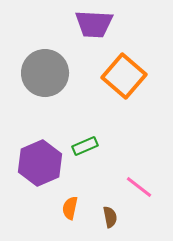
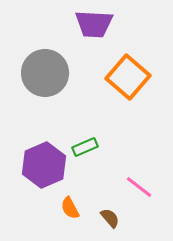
orange square: moved 4 px right, 1 px down
green rectangle: moved 1 px down
purple hexagon: moved 4 px right, 2 px down
orange semicircle: rotated 40 degrees counterclockwise
brown semicircle: moved 1 px down; rotated 30 degrees counterclockwise
